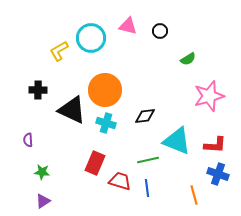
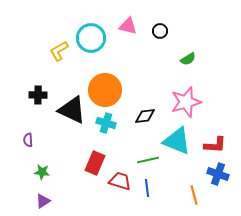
black cross: moved 5 px down
pink star: moved 23 px left, 6 px down
